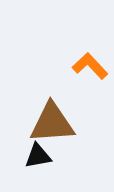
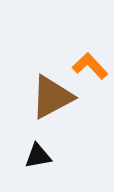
brown triangle: moved 26 px up; rotated 24 degrees counterclockwise
